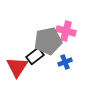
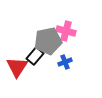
black rectangle: rotated 12 degrees counterclockwise
